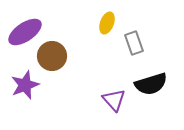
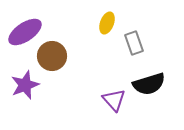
black semicircle: moved 2 px left
